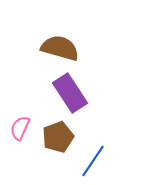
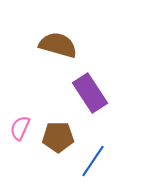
brown semicircle: moved 2 px left, 3 px up
purple rectangle: moved 20 px right
brown pentagon: rotated 20 degrees clockwise
